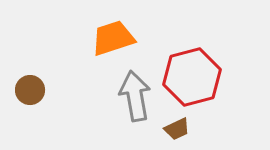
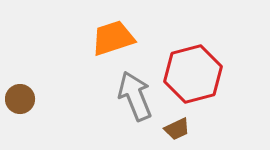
red hexagon: moved 1 px right, 3 px up
brown circle: moved 10 px left, 9 px down
gray arrow: rotated 12 degrees counterclockwise
